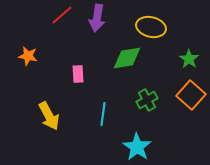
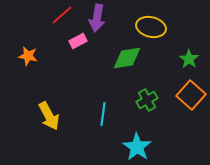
pink rectangle: moved 33 px up; rotated 66 degrees clockwise
